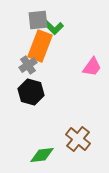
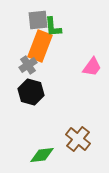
green L-shape: rotated 40 degrees clockwise
